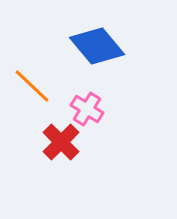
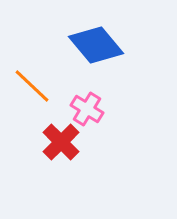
blue diamond: moved 1 px left, 1 px up
